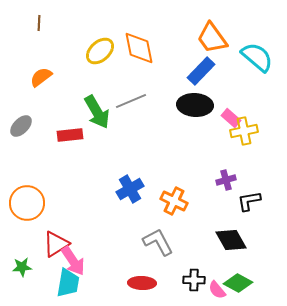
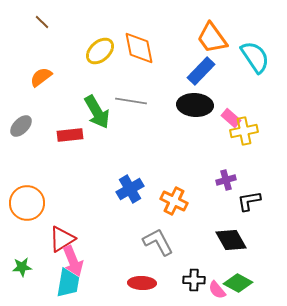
brown line: moved 3 px right, 1 px up; rotated 49 degrees counterclockwise
cyan semicircle: moved 2 px left; rotated 16 degrees clockwise
gray line: rotated 32 degrees clockwise
red triangle: moved 6 px right, 5 px up
pink arrow: rotated 12 degrees clockwise
